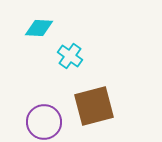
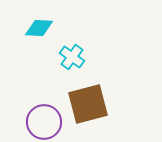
cyan cross: moved 2 px right, 1 px down
brown square: moved 6 px left, 2 px up
